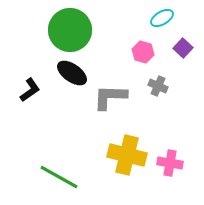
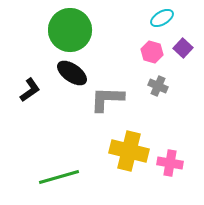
pink hexagon: moved 9 px right
gray L-shape: moved 3 px left, 2 px down
yellow cross: moved 2 px right, 4 px up
green line: rotated 45 degrees counterclockwise
